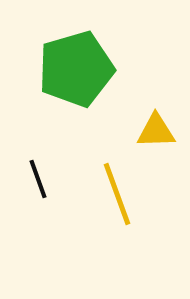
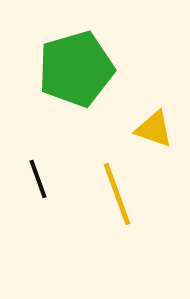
yellow triangle: moved 2 px left, 2 px up; rotated 21 degrees clockwise
